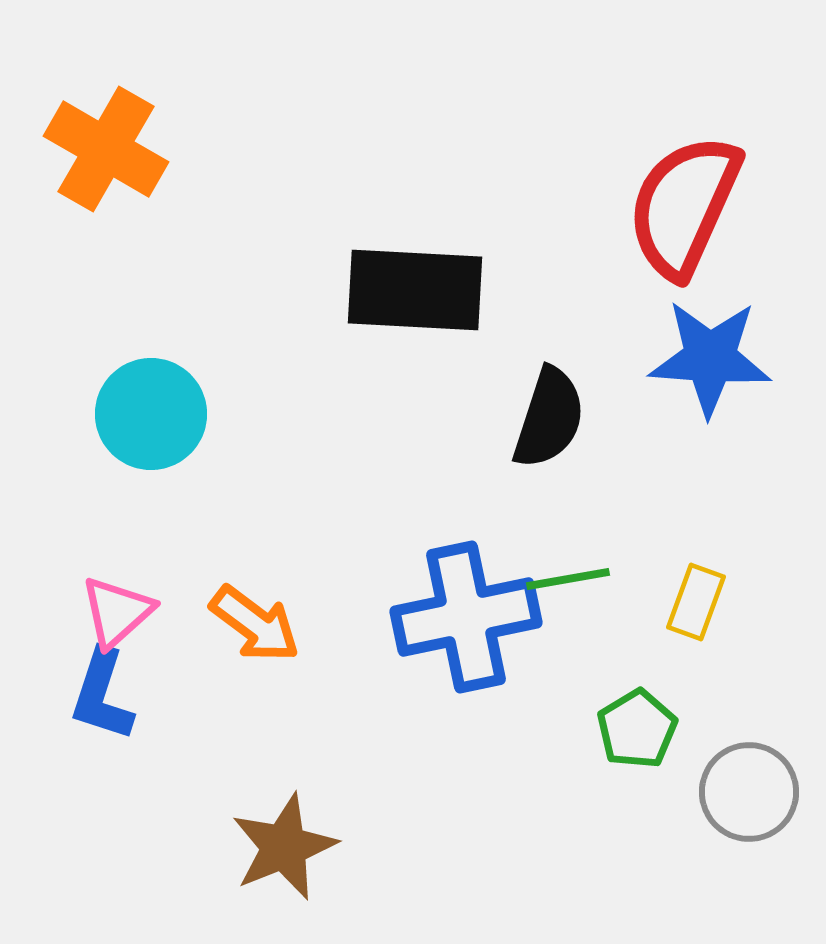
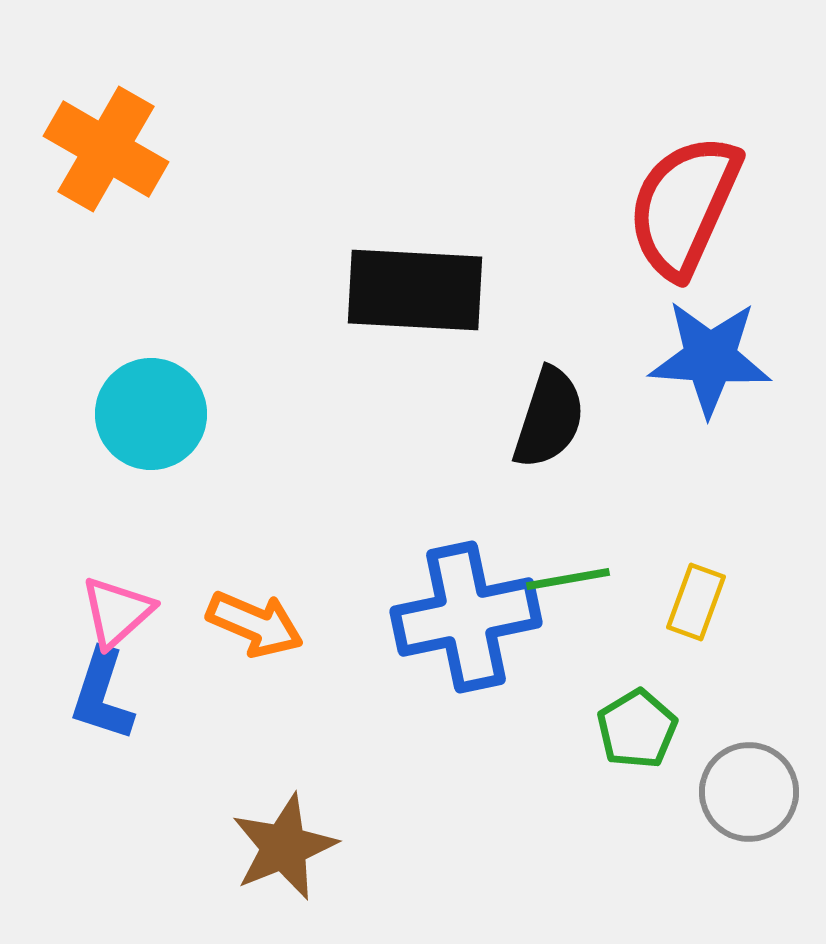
orange arrow: rotated 14 degrees counterclockwise
